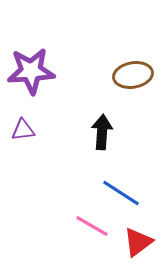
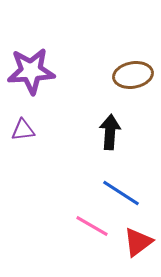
black arrow: moved 8 px right
